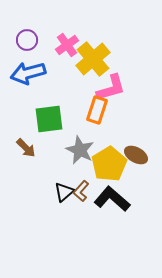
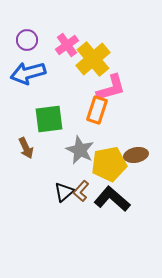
brown arrow: rotated 20 degrees clockwise
brown ellipse: rotated 40 degrees counterclockwise
yellow pentagon: rotated 20 degrees clockwise
